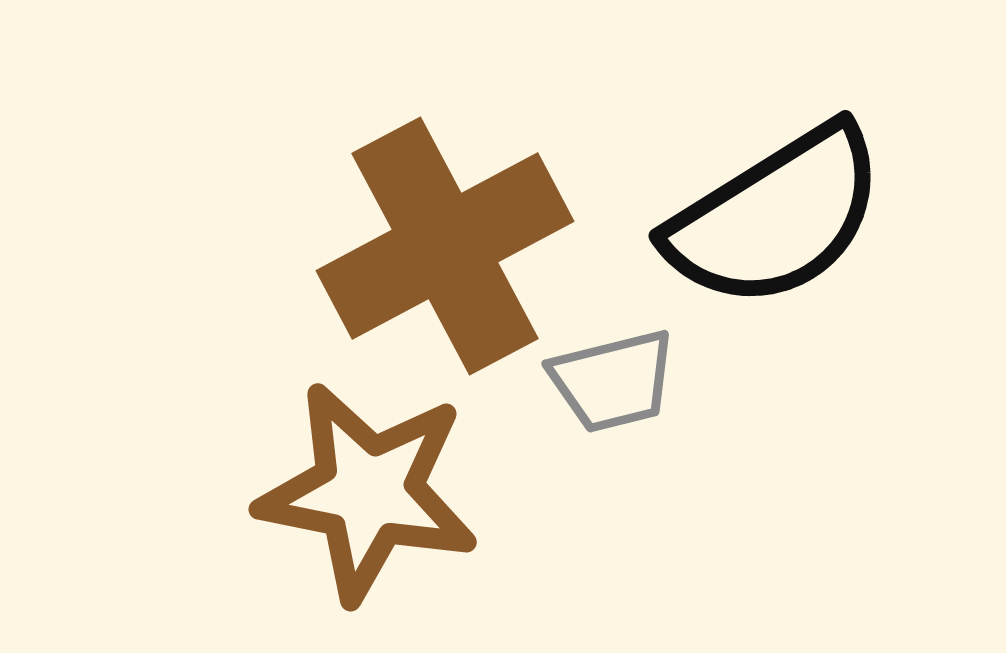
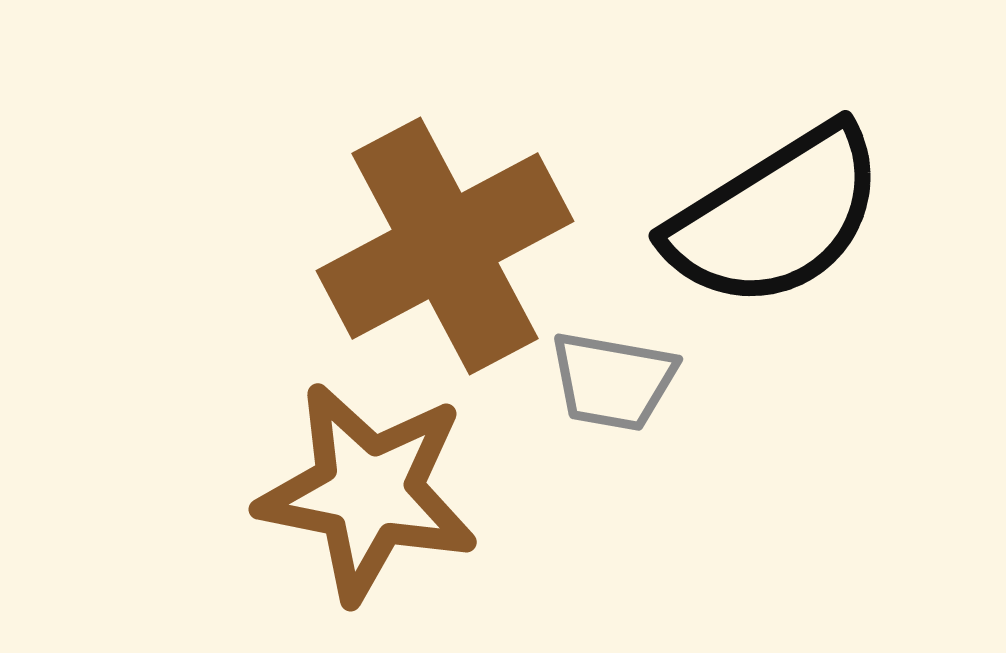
gray trapezoid: rotated 24 degrees clockwise
